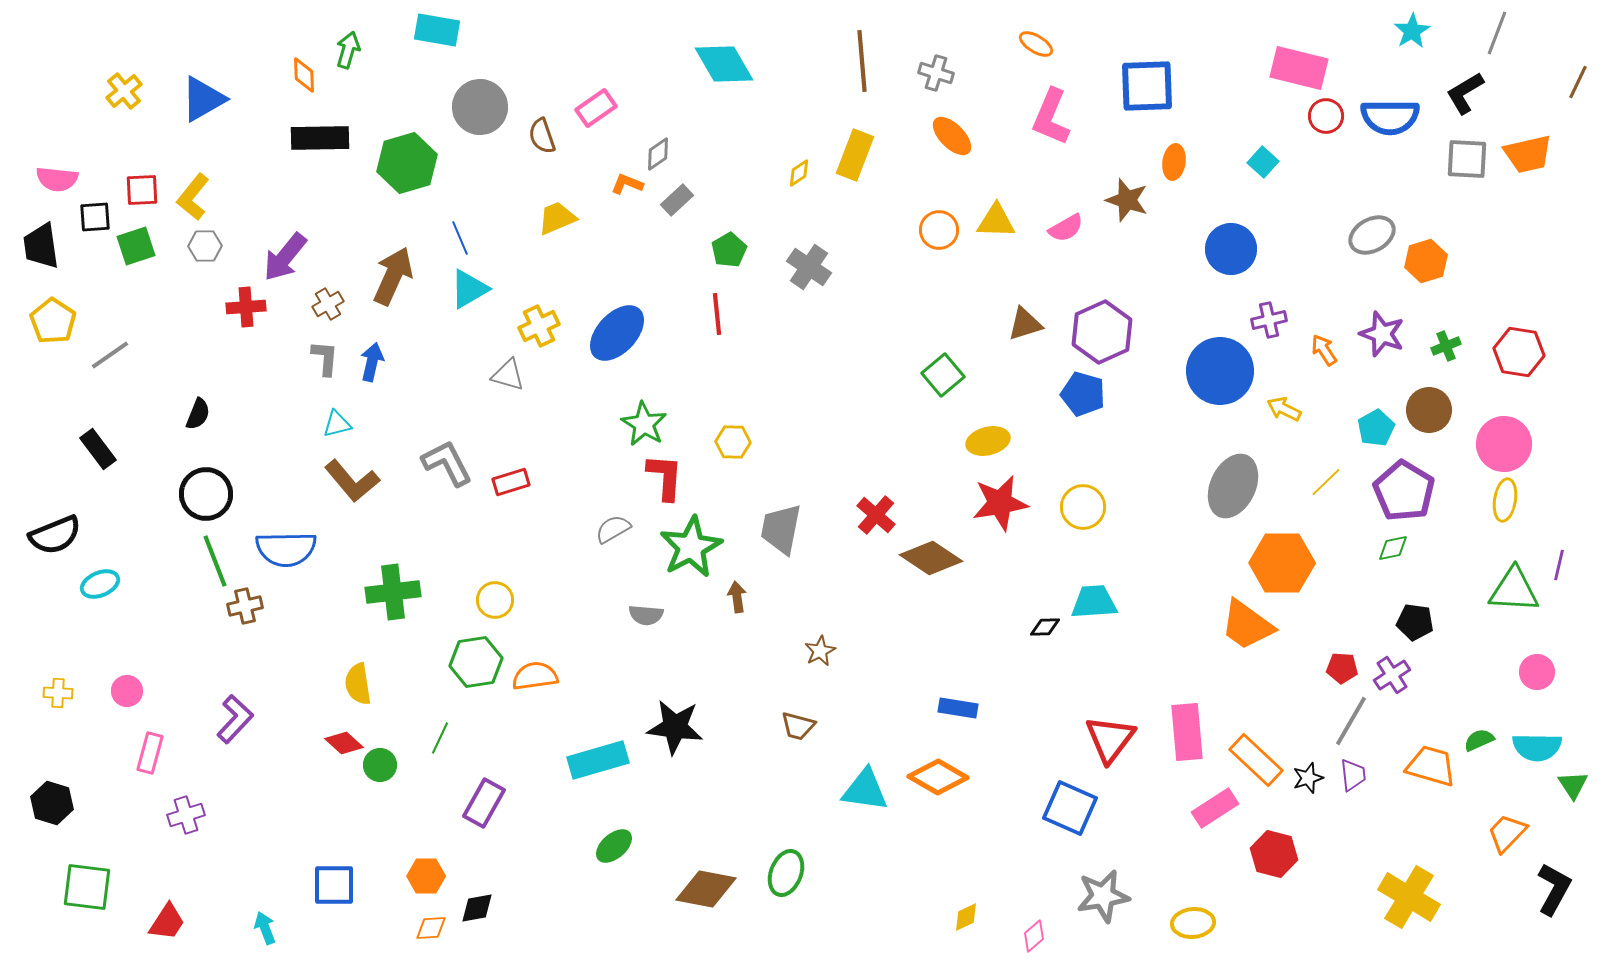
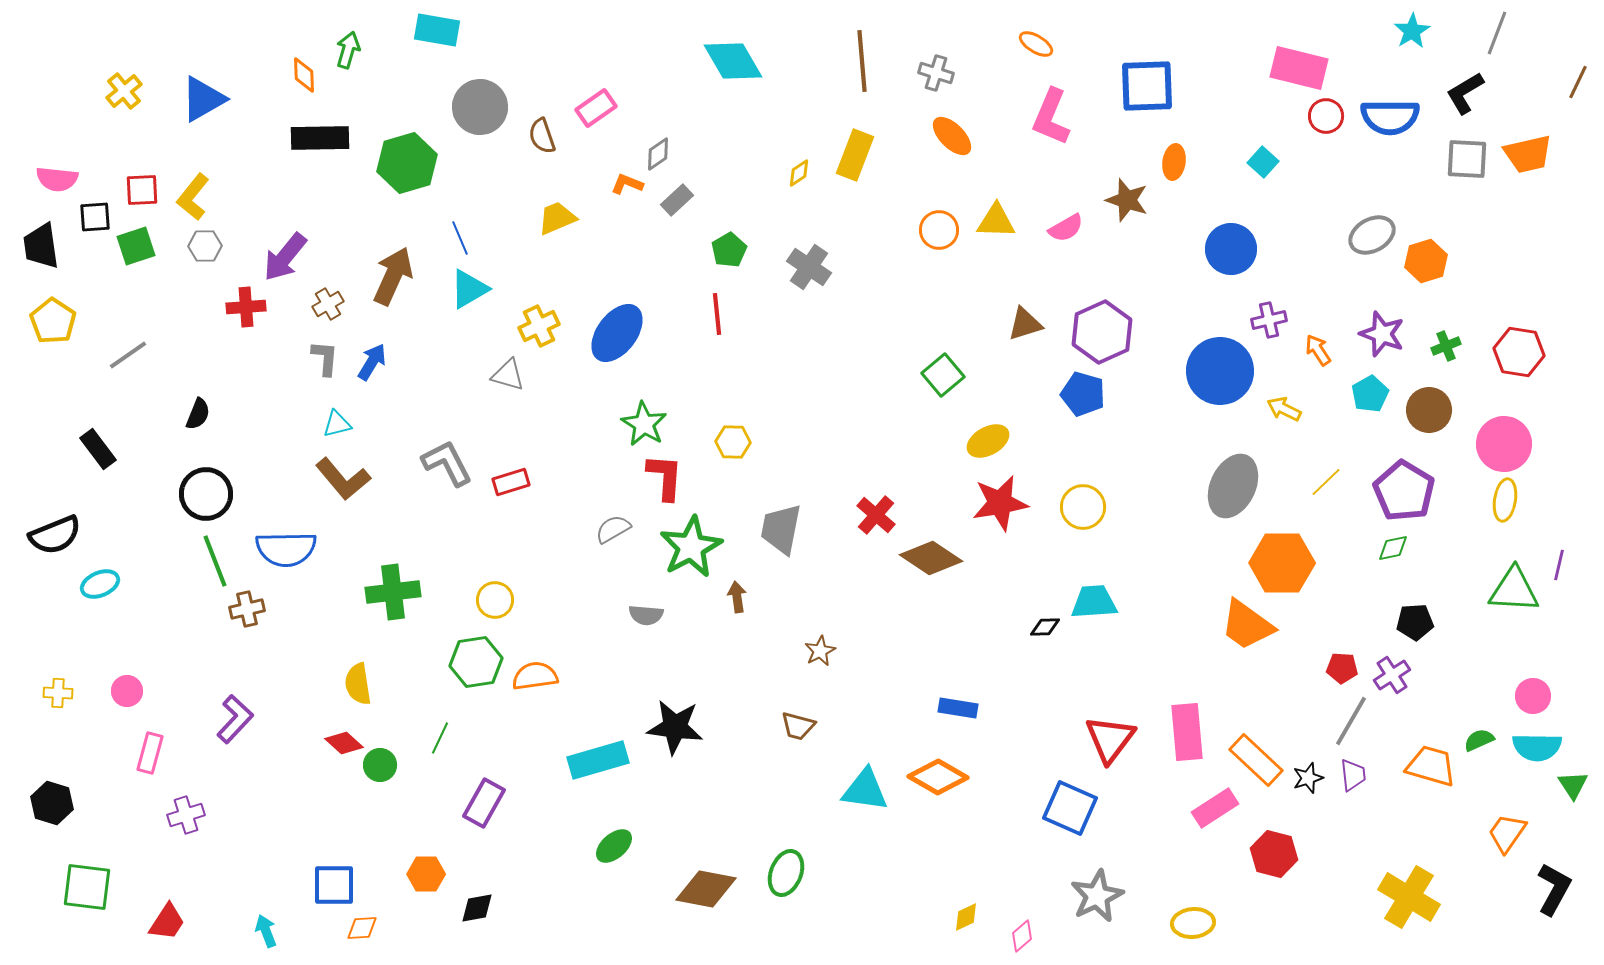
cyan diamond at (724, 64): moved 9 px right, 3 px up
blue ellipse at (617, 333): rotated 6 degrees counterclockwise
orange arrow at (1324, 350): moved 6 px left
gray line at (110, 355): moved 18 px right
blue arrow at (372, 362): rotated 18 degrees clockwise
cyan pentagon at (1376, 428): moved 6 px left, 34 px up
yellow ellipse at (988, 441): rotated 15 degrees counterclockwise
brown L-shape at (352, 481): moved 9 px left, 2 px up
brown cross at (245, 606): moved 2 px right, 3 px down
black pentagon at (1415, 622): rotated 12 degrees counterclockwise
pink circle at (1537, 672): moved 4 px left, 24 px down
orange trapezoid at (1507, 833): rotated 9 degrees counterclockwise
orange hexagon at (426, 876): moved 2 px up
gray star at (1103, 896): moved 6 px left; rotated 16 degrees counterclockwise
cyan arrow at (265, 928): moved 1 px right, 3 px down
orange diamond at (431, 928): moved 69 px left
pink diamond at (1034, 936): moved 12 px left
